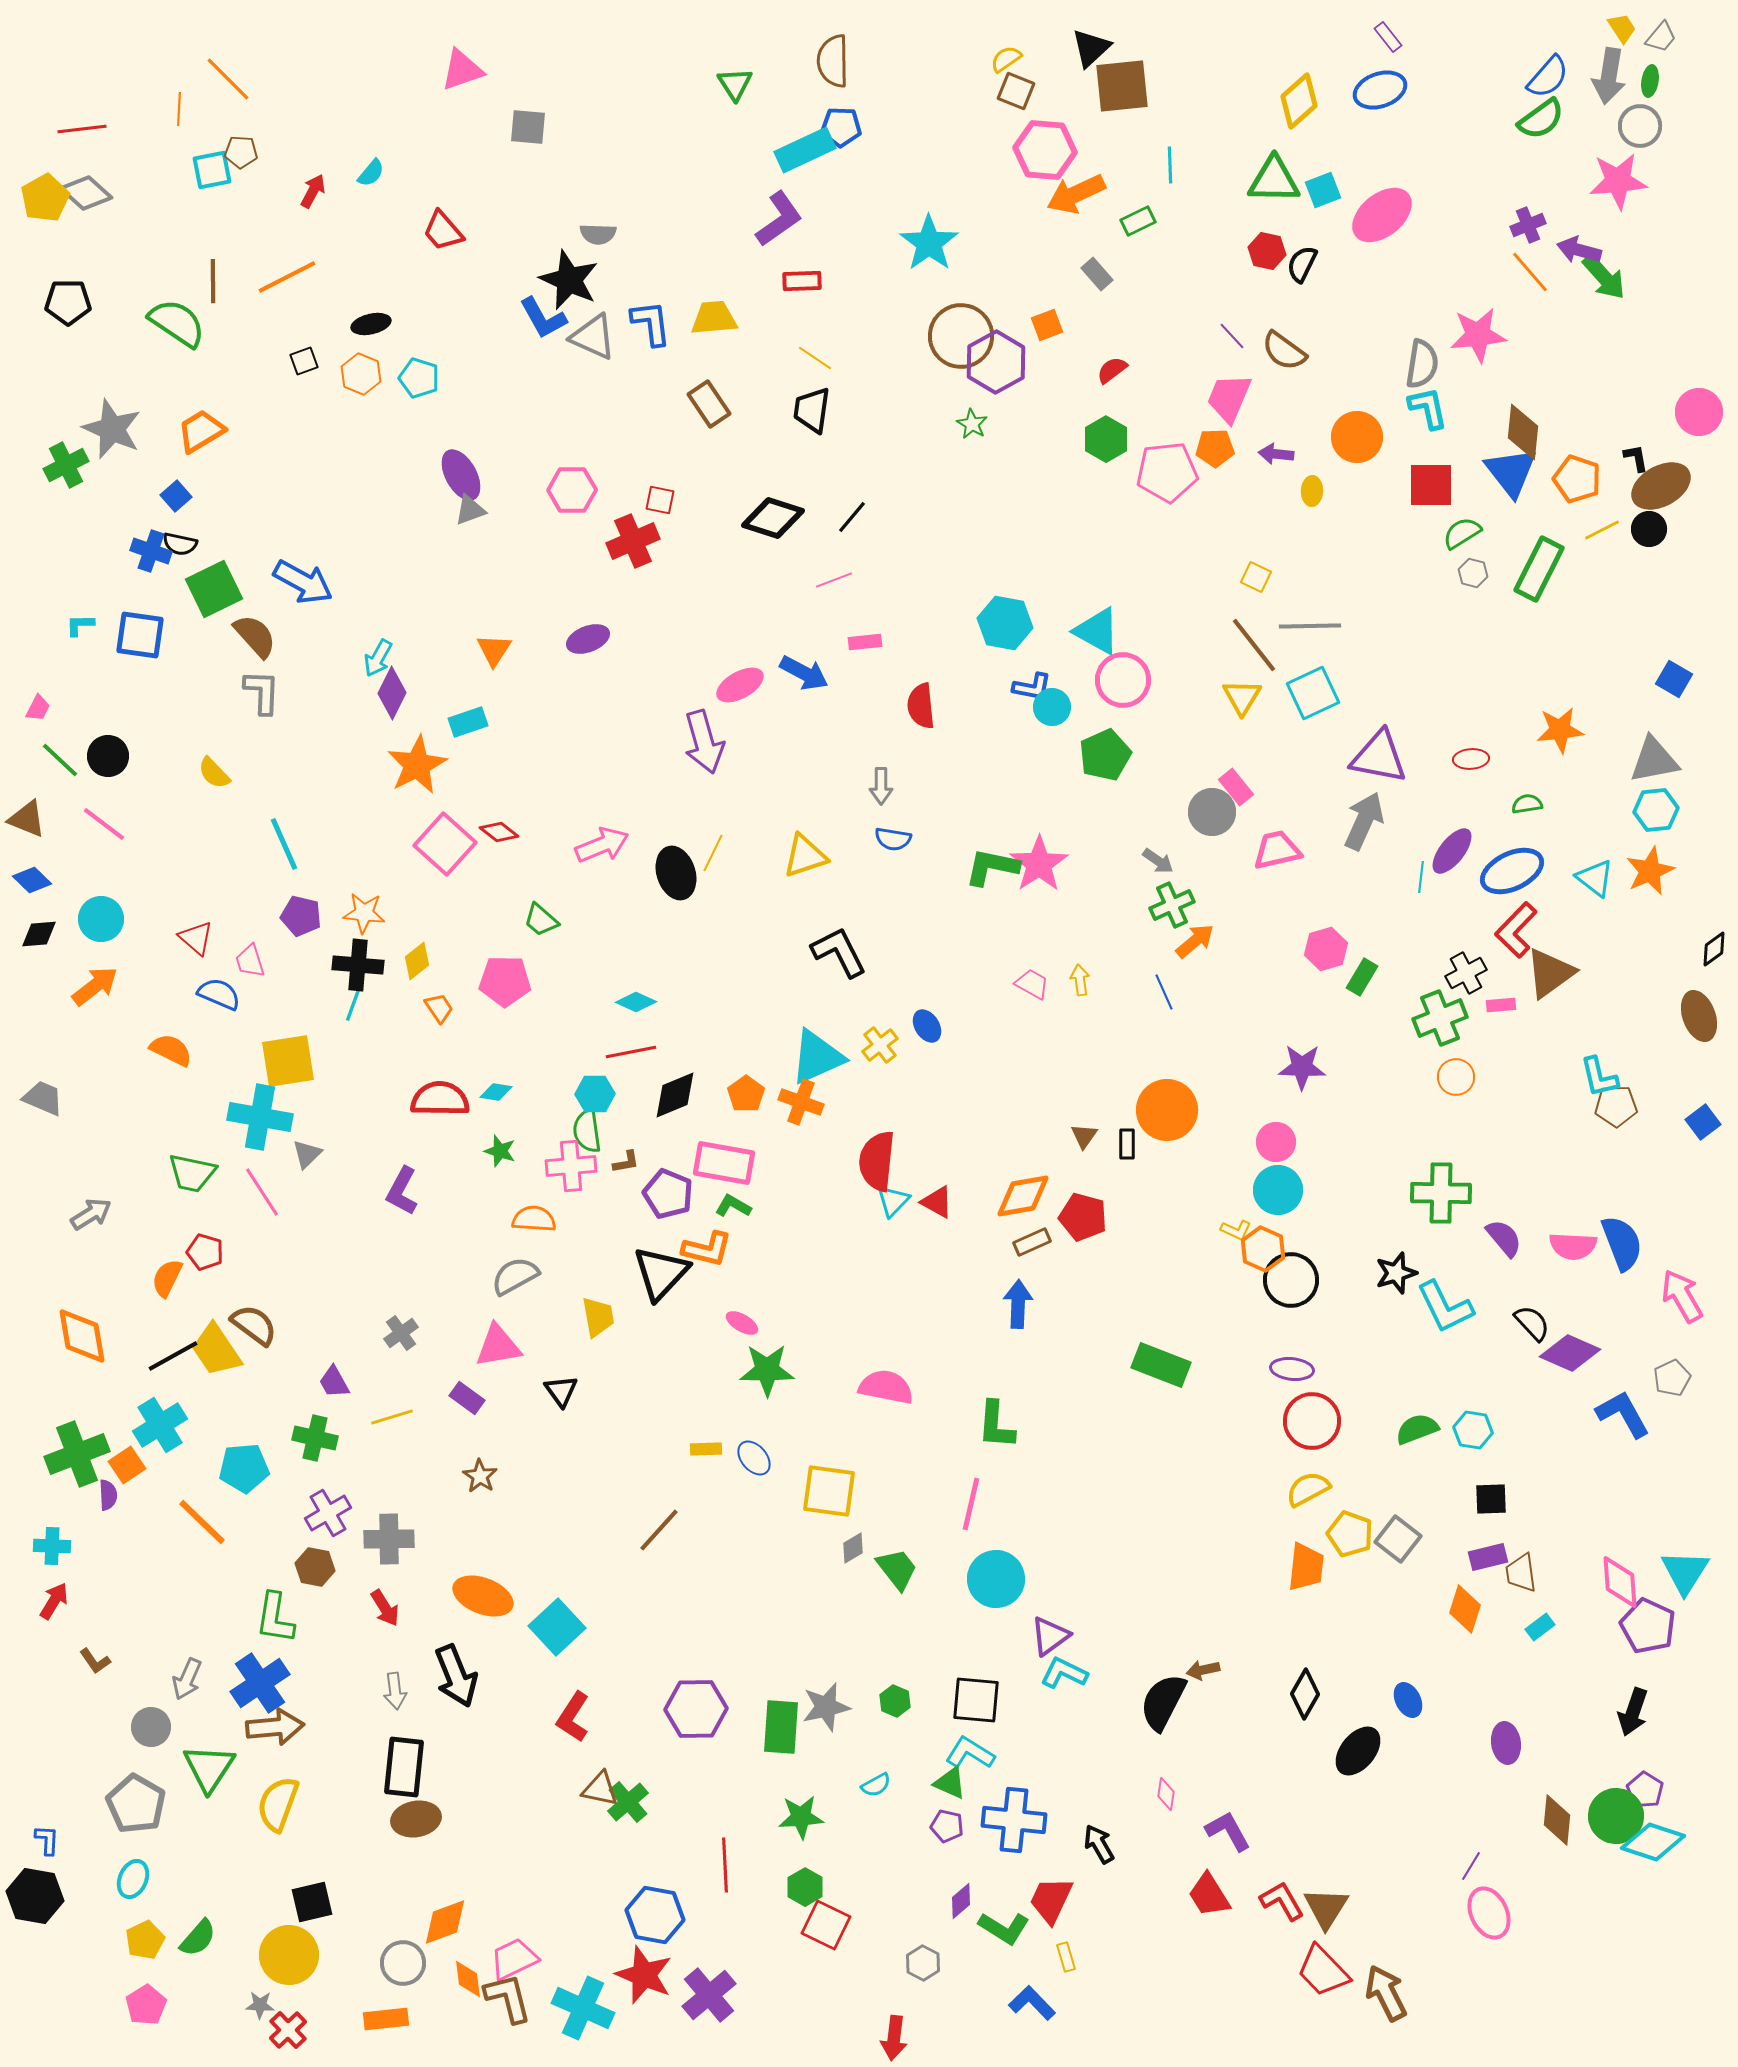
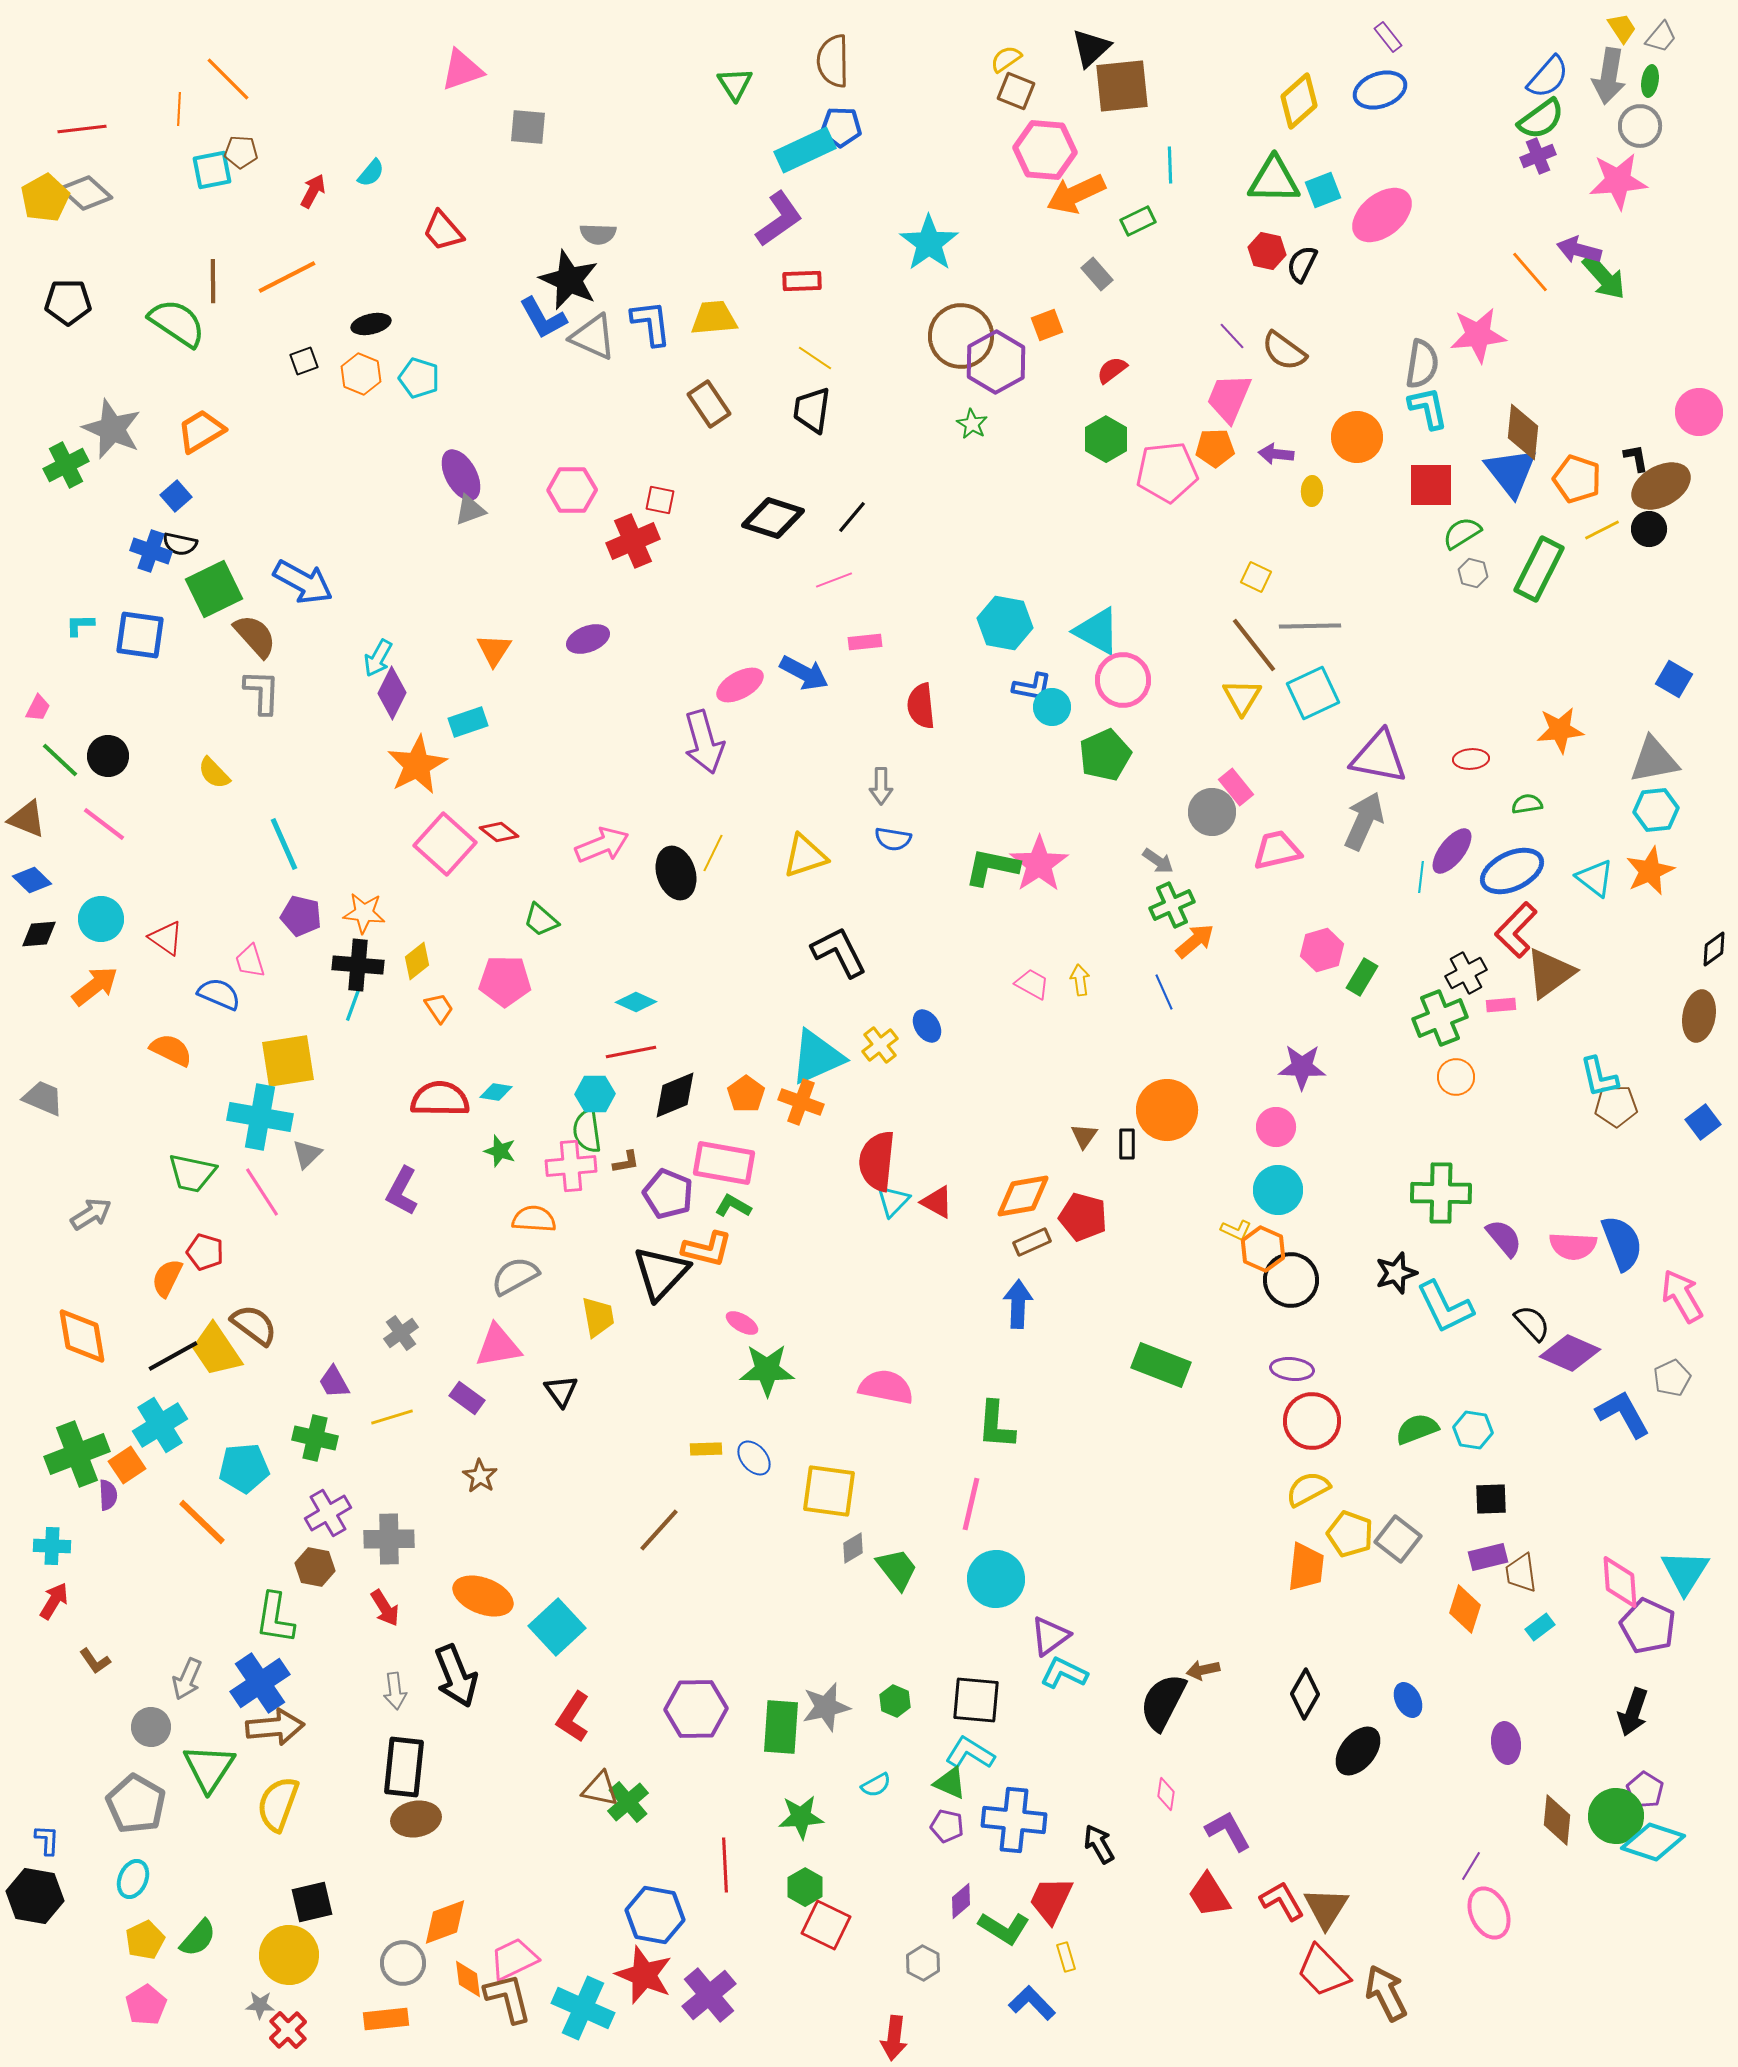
purple cross at (1528, 225): moved 10 px right, 69 px up
red triangle at (196, 938): moved 30 px left; rotated 6 degrees counterclockwise
pink hexagon at (1326, 949): moved 4 px left, 1 px down
brown ellipse at (1699, 1016): rotated 30 degrees clockwise
pink circle at (1276, 1142): moved 15 px up
